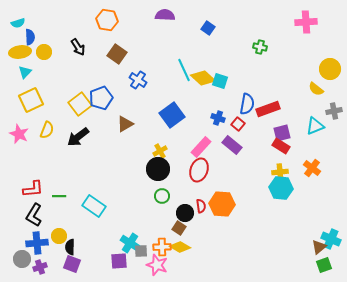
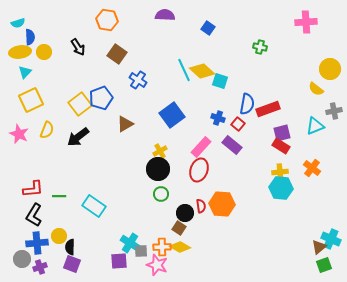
yellow diamond at (203, 78): moved 1 px left, 7 px up
green circle at (162, 196): moved 1 px left, 2 px up
